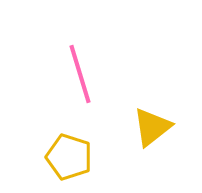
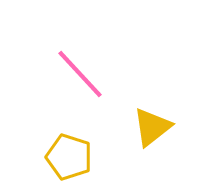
pink line: rotated 26 degrees counterclockwise
